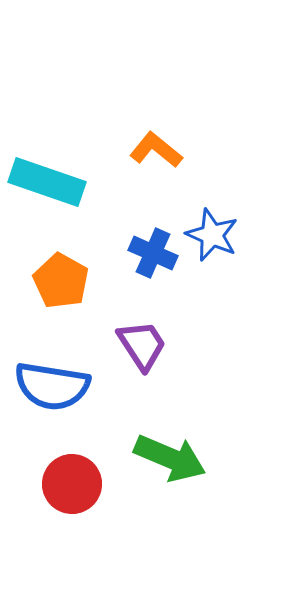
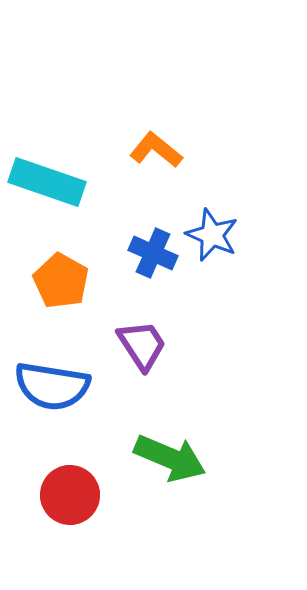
red circle: moved 2 px left, 11 px down
